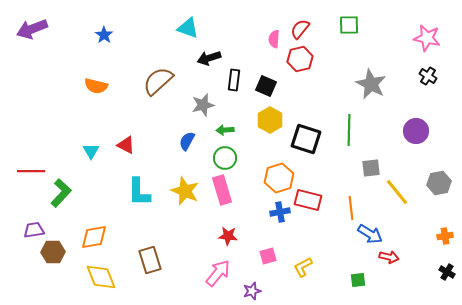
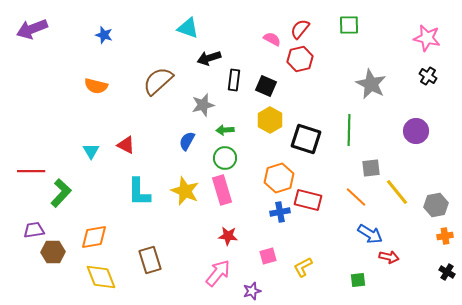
blue star at (104, 35): rotated 18 degrees counterclockwise
pink semicircle at (274, 39): moved 2 px left; rotated 114 degrees clockwise
gray hexagon at (439, 183): moved 3 px left, 22 px down
orange line at (351, 208): moved 5 px right, 11 px up; rotated 40 degrees counterclockwise
